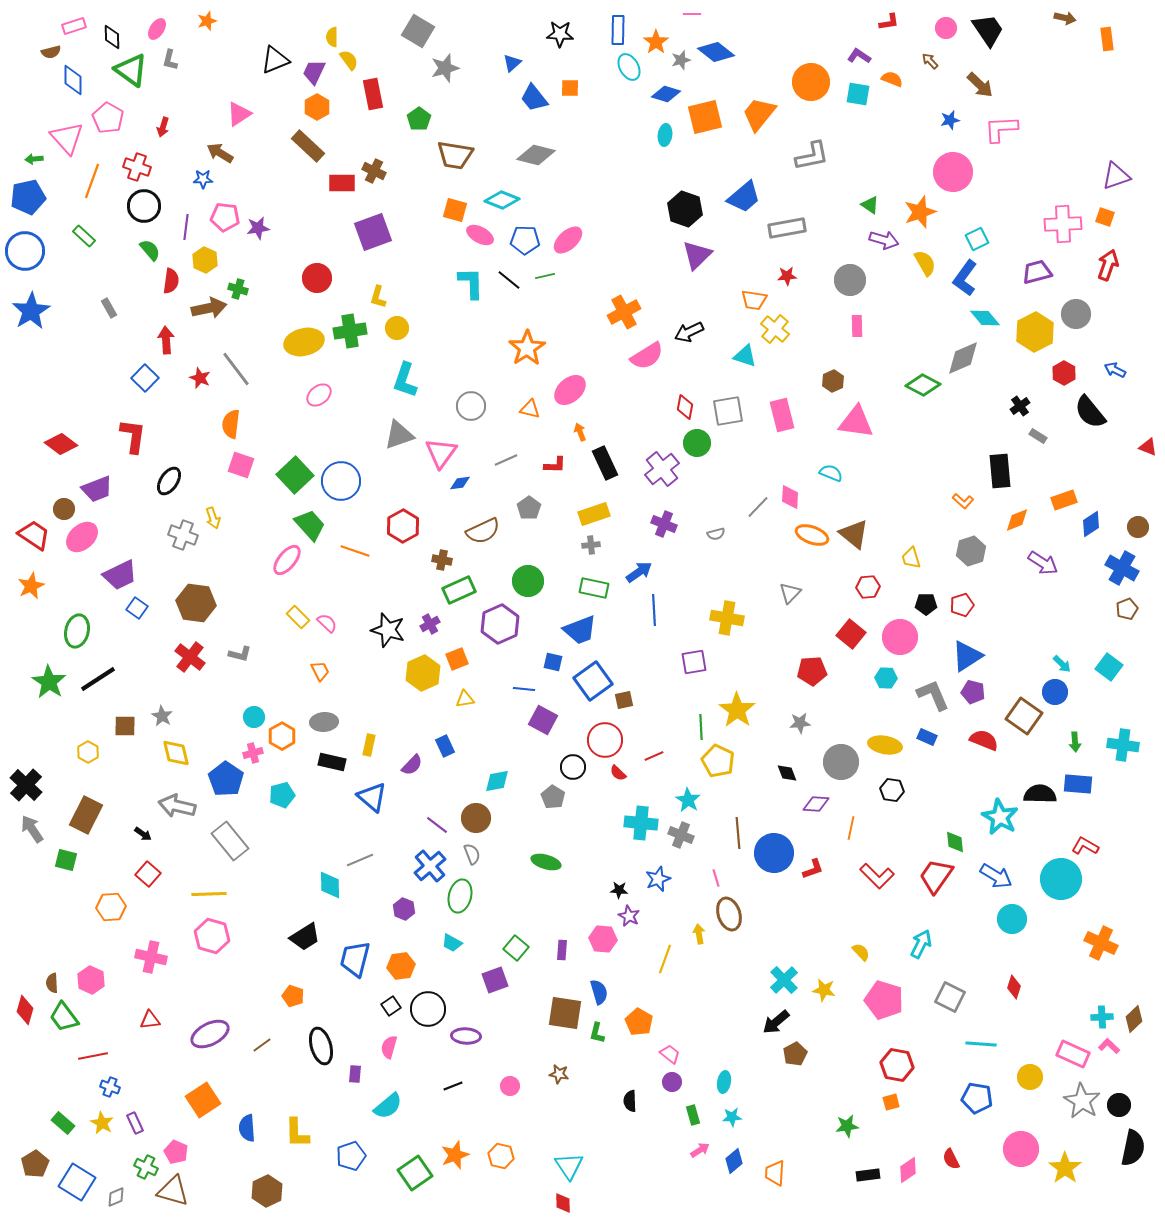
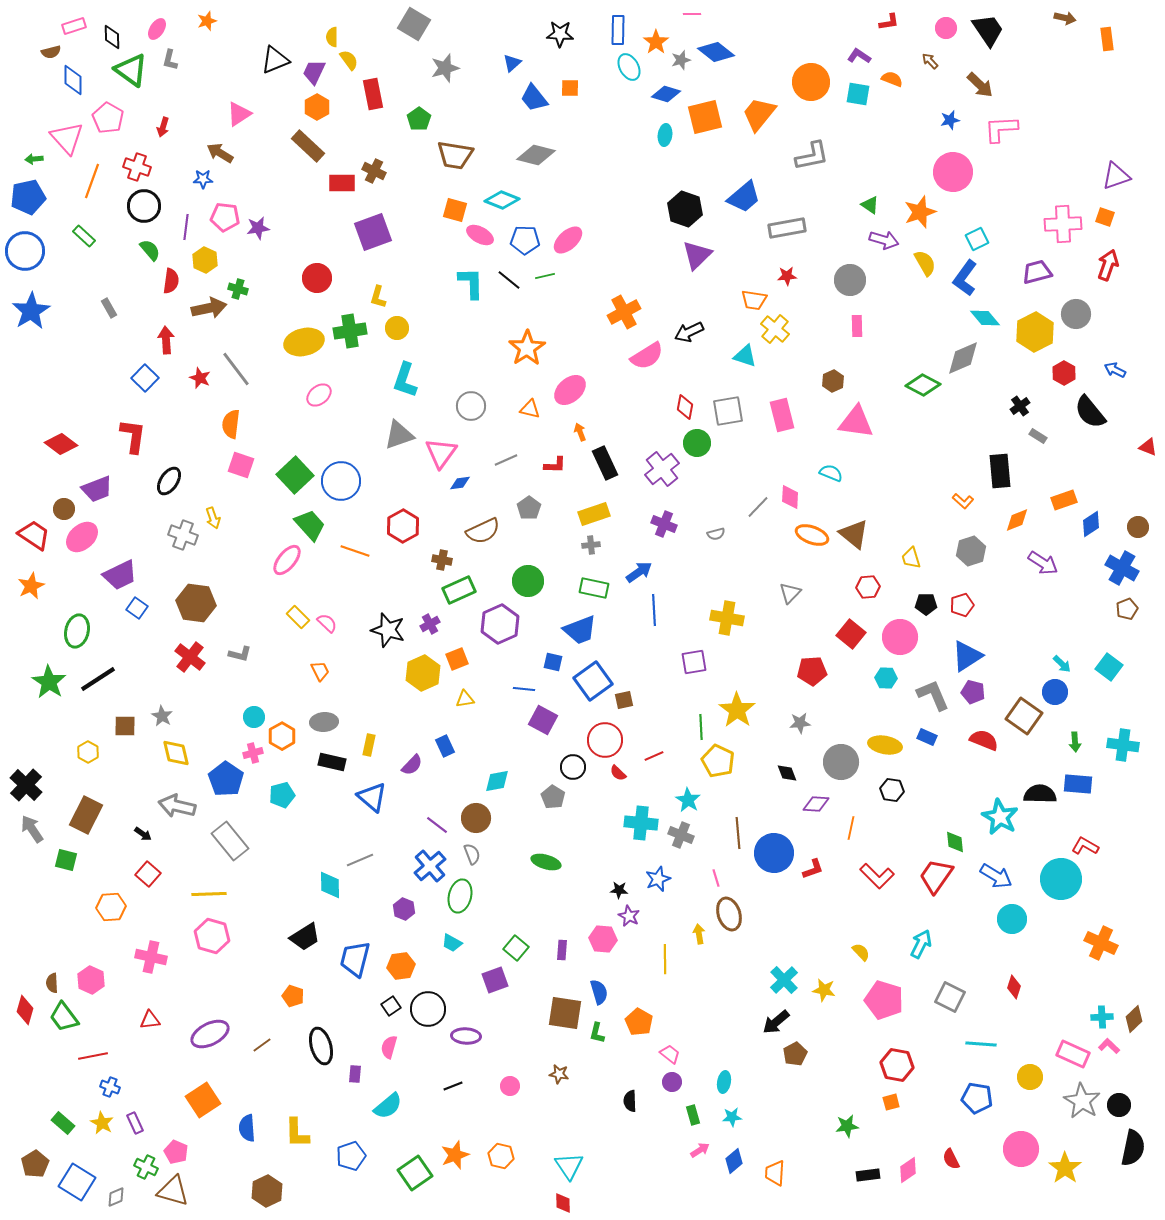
gray square at (418, 31): moved 4 px left, 7 px up
yellow line at (665, 959): rotated 20 degrees counterclockwise
